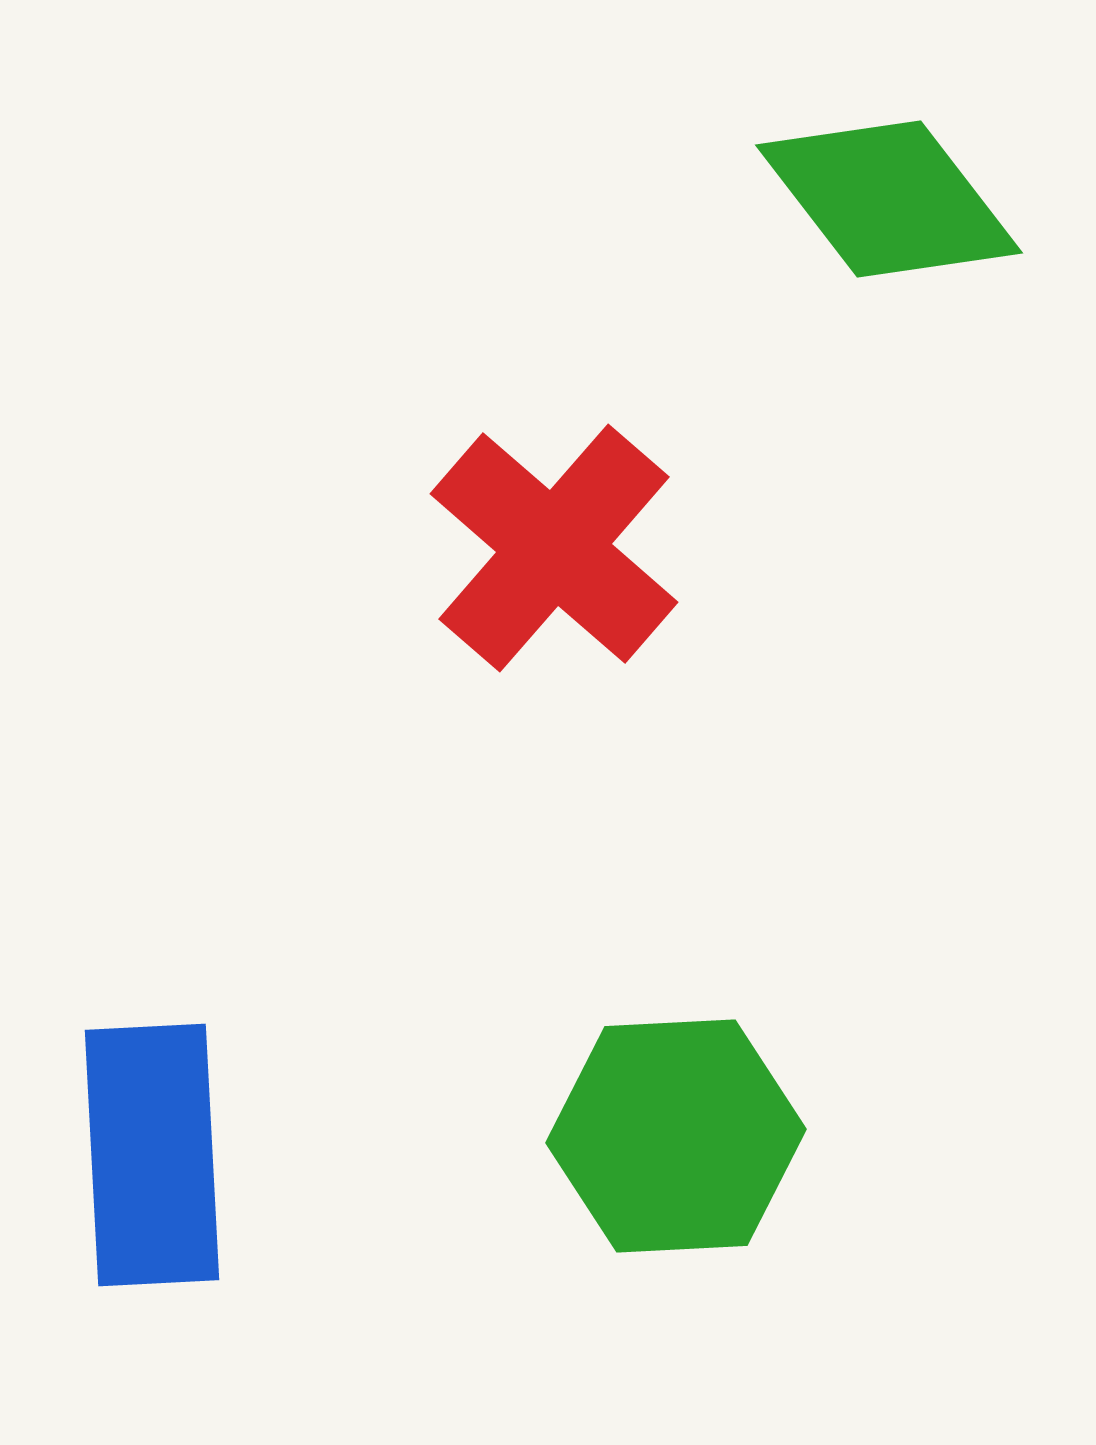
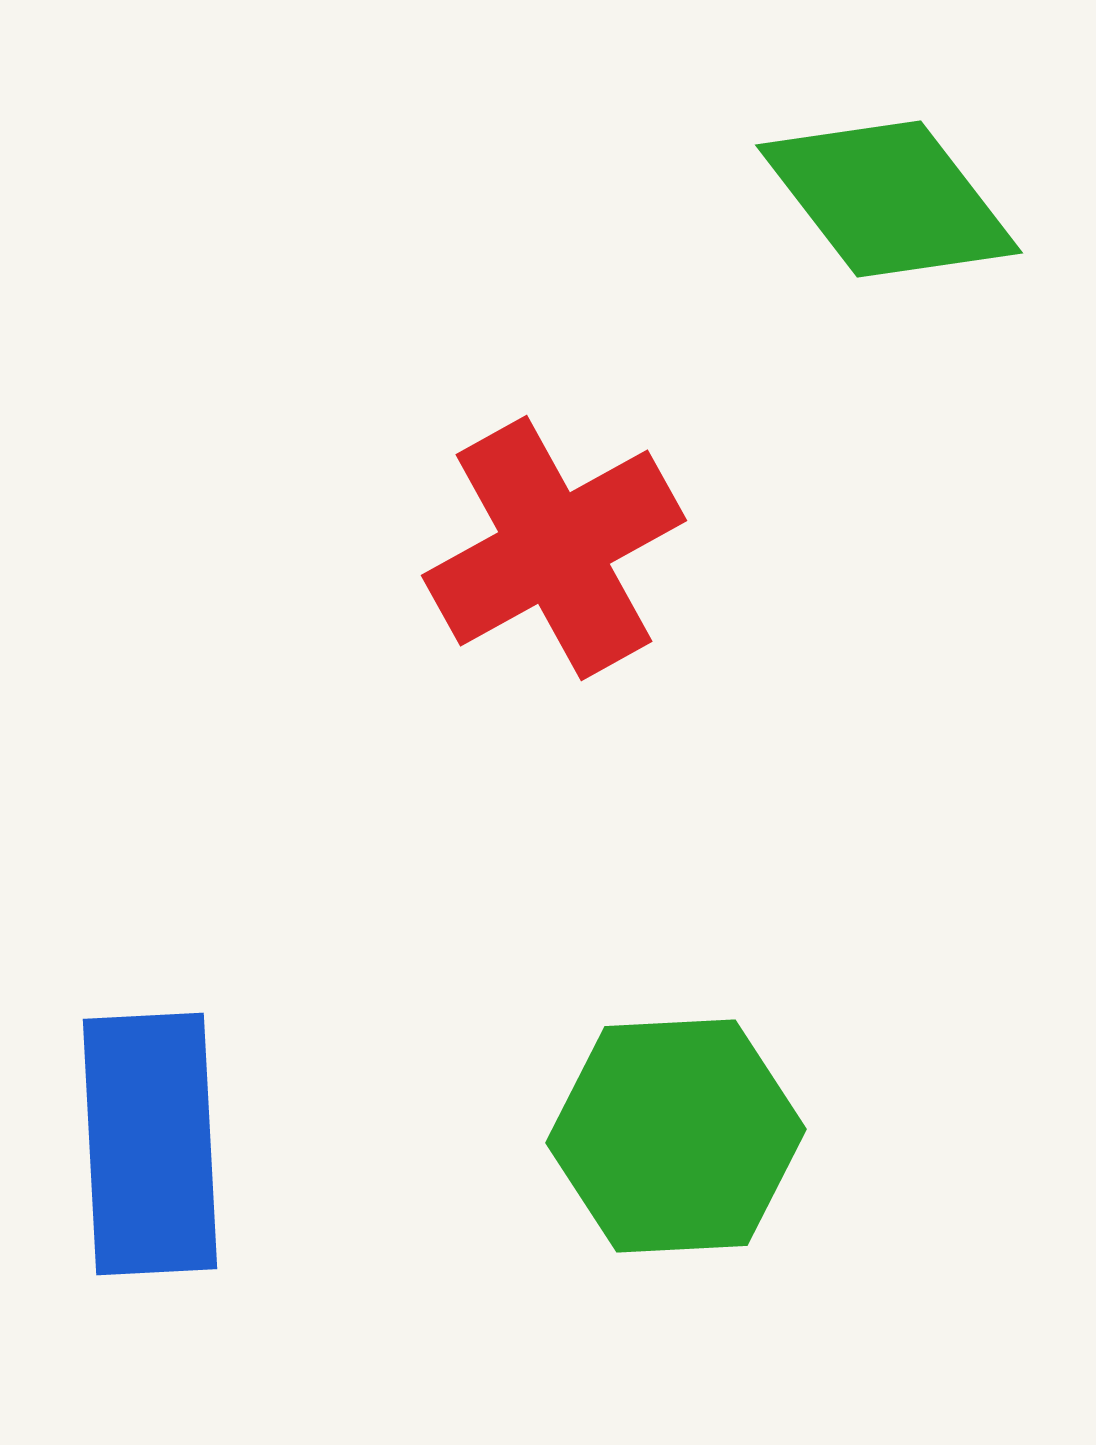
red cross: rotated 20 degrees clockwise
blue rectangle: moved 2 px left, 11 px up
